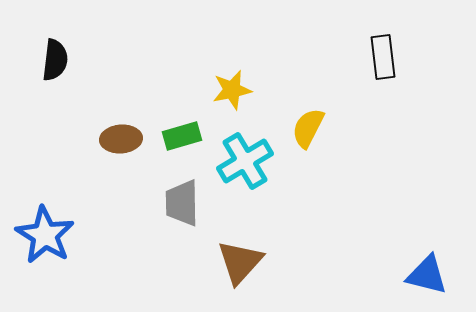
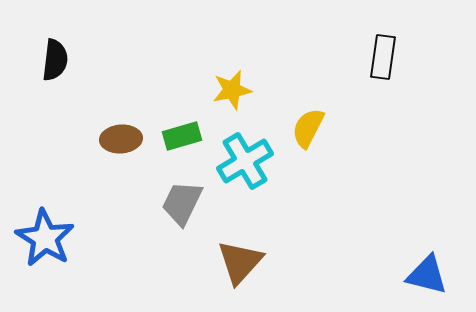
black rectangle: rotated 15 degrees clockwise
gray trapezoid: rotated 27 degrees clockwise
blue star: moved 3 px down
